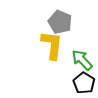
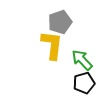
gray pentagon: rotated 30 degrees clockwise
black pentagon: rotated 25 degrees clockwise
